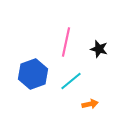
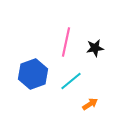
black star: moved 4 px left, 1 px up; rotated 24 degrees counterclockwise
orange arrow: rotated 21 degrees counterclockwise
